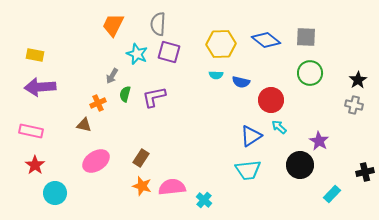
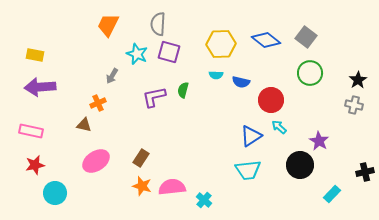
orange trapezoid: moved 5 px left
gray square: rotated 35 degrees clockwise
green semicircle: moved 58 px right, 4 px up
red star: rotated 24 degrees clockwise
